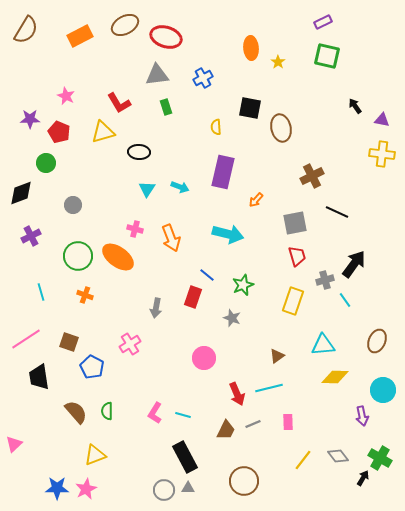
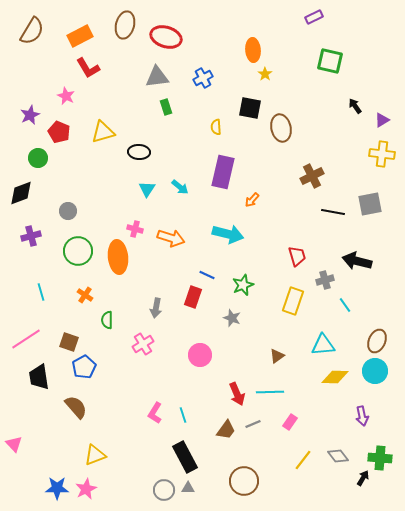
purple rectangle at (323, 22): moved 9 px left, 5 px up
brown ellipse at (125, 25): rotated 48 degrees counterclockwise
brown semicircle at (26, 30): moved 6 px right, 1 px down
orange ellipse at (251, 48): moved 2 px right, 2 px down
green square at (327, 56): moved 3 px right, 5 px down
yellow star at (278, 62): moved 13 px left, 12 px down
gray triangle at (157, 75): moved 2 px down
red L-shape at (119, 103): moved 31 px left, 35 px up
purple star at (30, 119): moved 4 px up; rotated 24 degrees counterclockwise
purple triangle at (382, 120): rotated 42 degrees counterclockwise
green circle at (46, 163): moved 8 px left, 5 px up
cyan arrow at (180, 187): rotated 18 degrees clockwise
orange arrow at (256, 200): moved 4 px left
gray circle at (73, 205): moved 5 px left, 6 px down
black line at (337, 212): moved 4 px left; rotated 15 degrees counterclockwise
gray square at (295, 223): moved 75 px right, 19 px up
purple cross at (31, 236): rotated 12 degrees clockwise
orange arrow at (171, 238): rotated 52 degrees counterclockwise
green circle at (78, 256): moved 5 px up
orange ellipse at (118, 257): rotated 48 degrees clockwise
black arrow at (354, 264): moved 3 px right, 3 px up; rotated 112 degrees counterclockwise
blue line at (207, 275): rotated 14 degrees counterclockwise
orange cross at (85, 295): rotated 14 degrees clockwise
cyan line at (345, 300): moved 5 px down
pink cross at (130, 344): moved 13 px right
pink circle at (204, 358): moved 4 px left, 3 px up
blue pentagon at (92, 367): moved 8 px left; rotated 15 degrees clockwise
cyan line at (269, 388): moved 1 px right, 4 px down; rotated 12 degrees clockwise
cyan circle at (383, 390): moved 8 px left, 19 px up
green semicircle at (107, 411): moved 91 px up
brown semicircle at (76, 412): moved 5 px up
cyan line at (183, 415): rotated 56 degrees clockwise
pink rectangle at (288, 422): moved 2 px right; rotated 35 degrees clockwise
brown trapezoid at (226, 430): rotated 10 degrees clockwise
pink triangle at (14, 444): rotated 30 degrees counterclockwise
green cross at (380, 458): rotated 25 degrees counterclockwise
